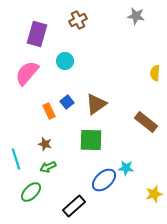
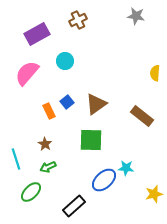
purple rectangle: rotated 45 degrees clockwise
brown rectangle: moved 4 px left, 6 px up
brown star: rotated 16 degrees clockwise
